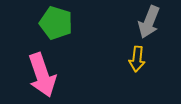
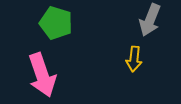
gray arrow: moved 1 px right, 2 px up
yellow arrow: moved 3 px left
